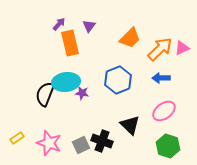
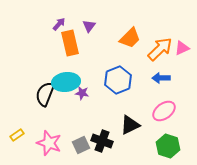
black triangle: rotated 50 degrees clockwise
yellow rectangle: moved 3 px up
